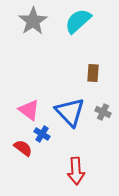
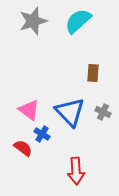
gray star: rotated 16 degrees clockwise
